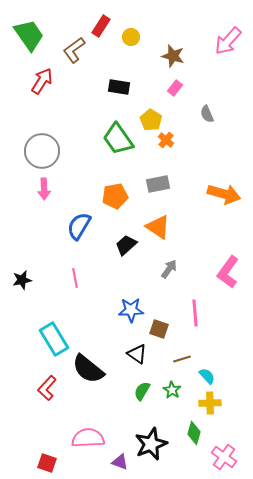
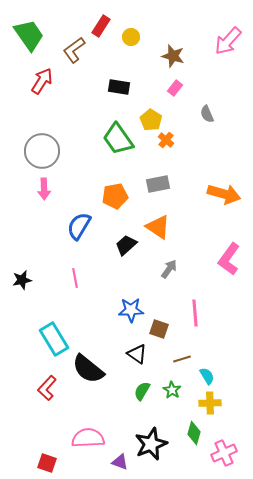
pink L-shape at (228, 272): moved 1 px right, 13 px up
cyan semicircle at (207, 376): rotated 12 degrees clockwise
pink cross at (224, 457): moved 4 px up; rotated 30 degrees clockwise
